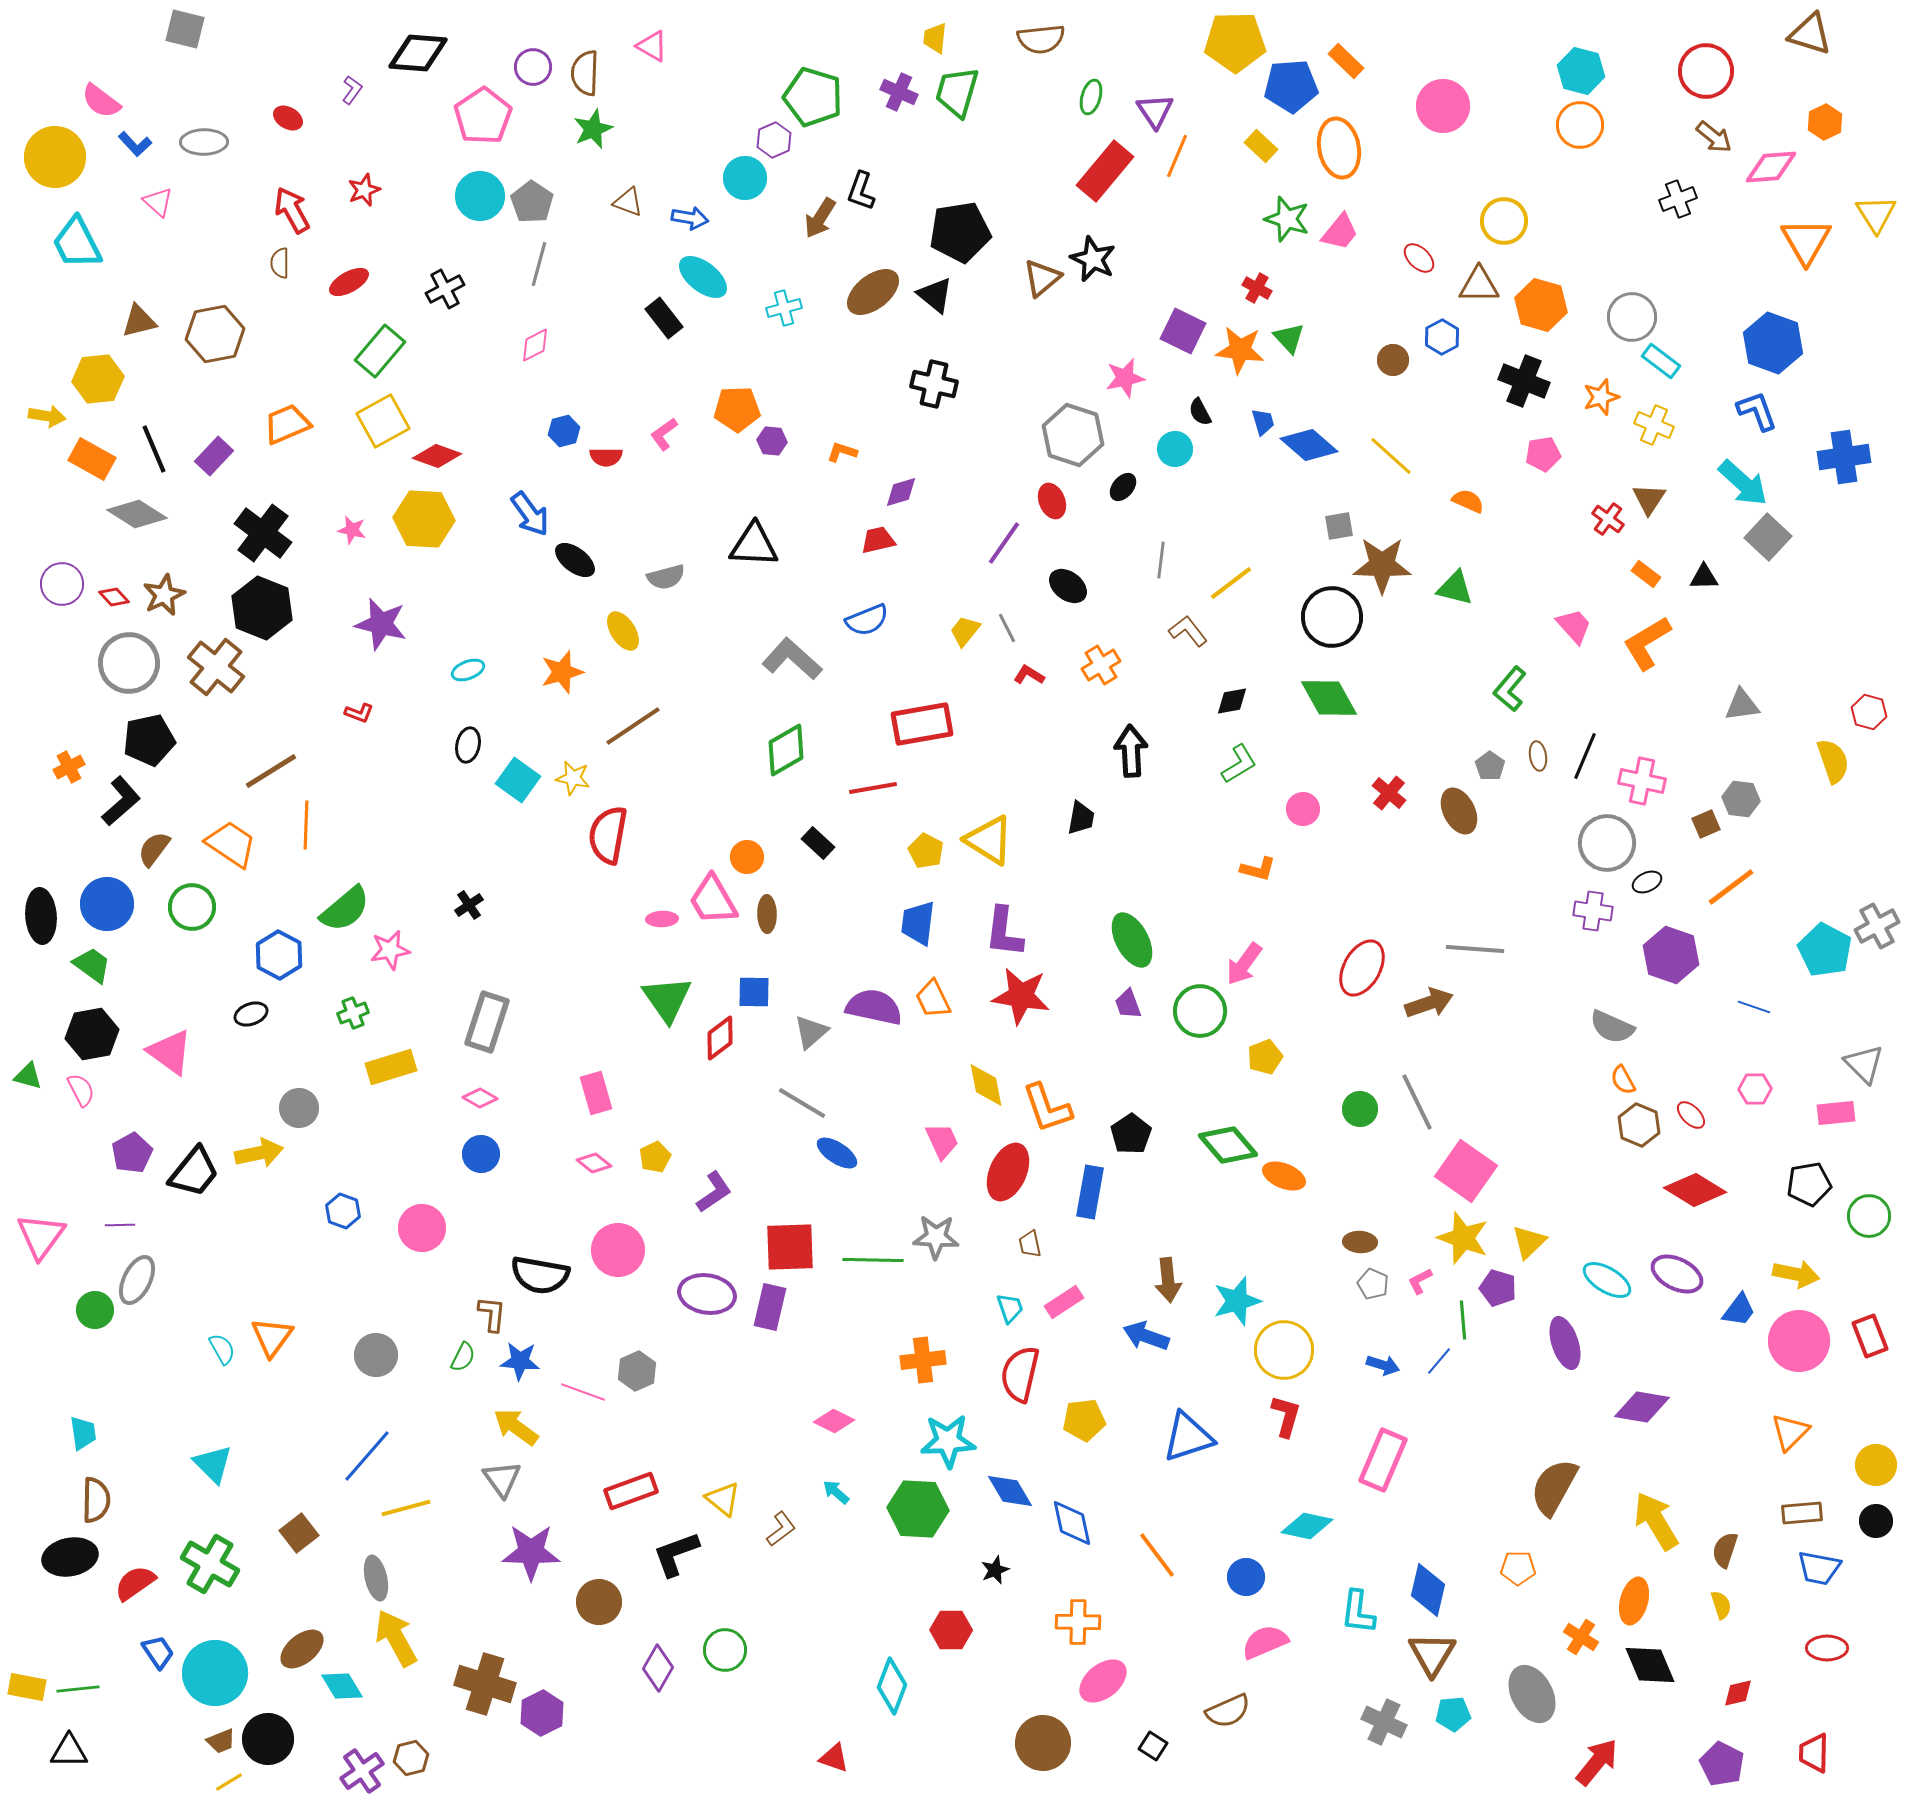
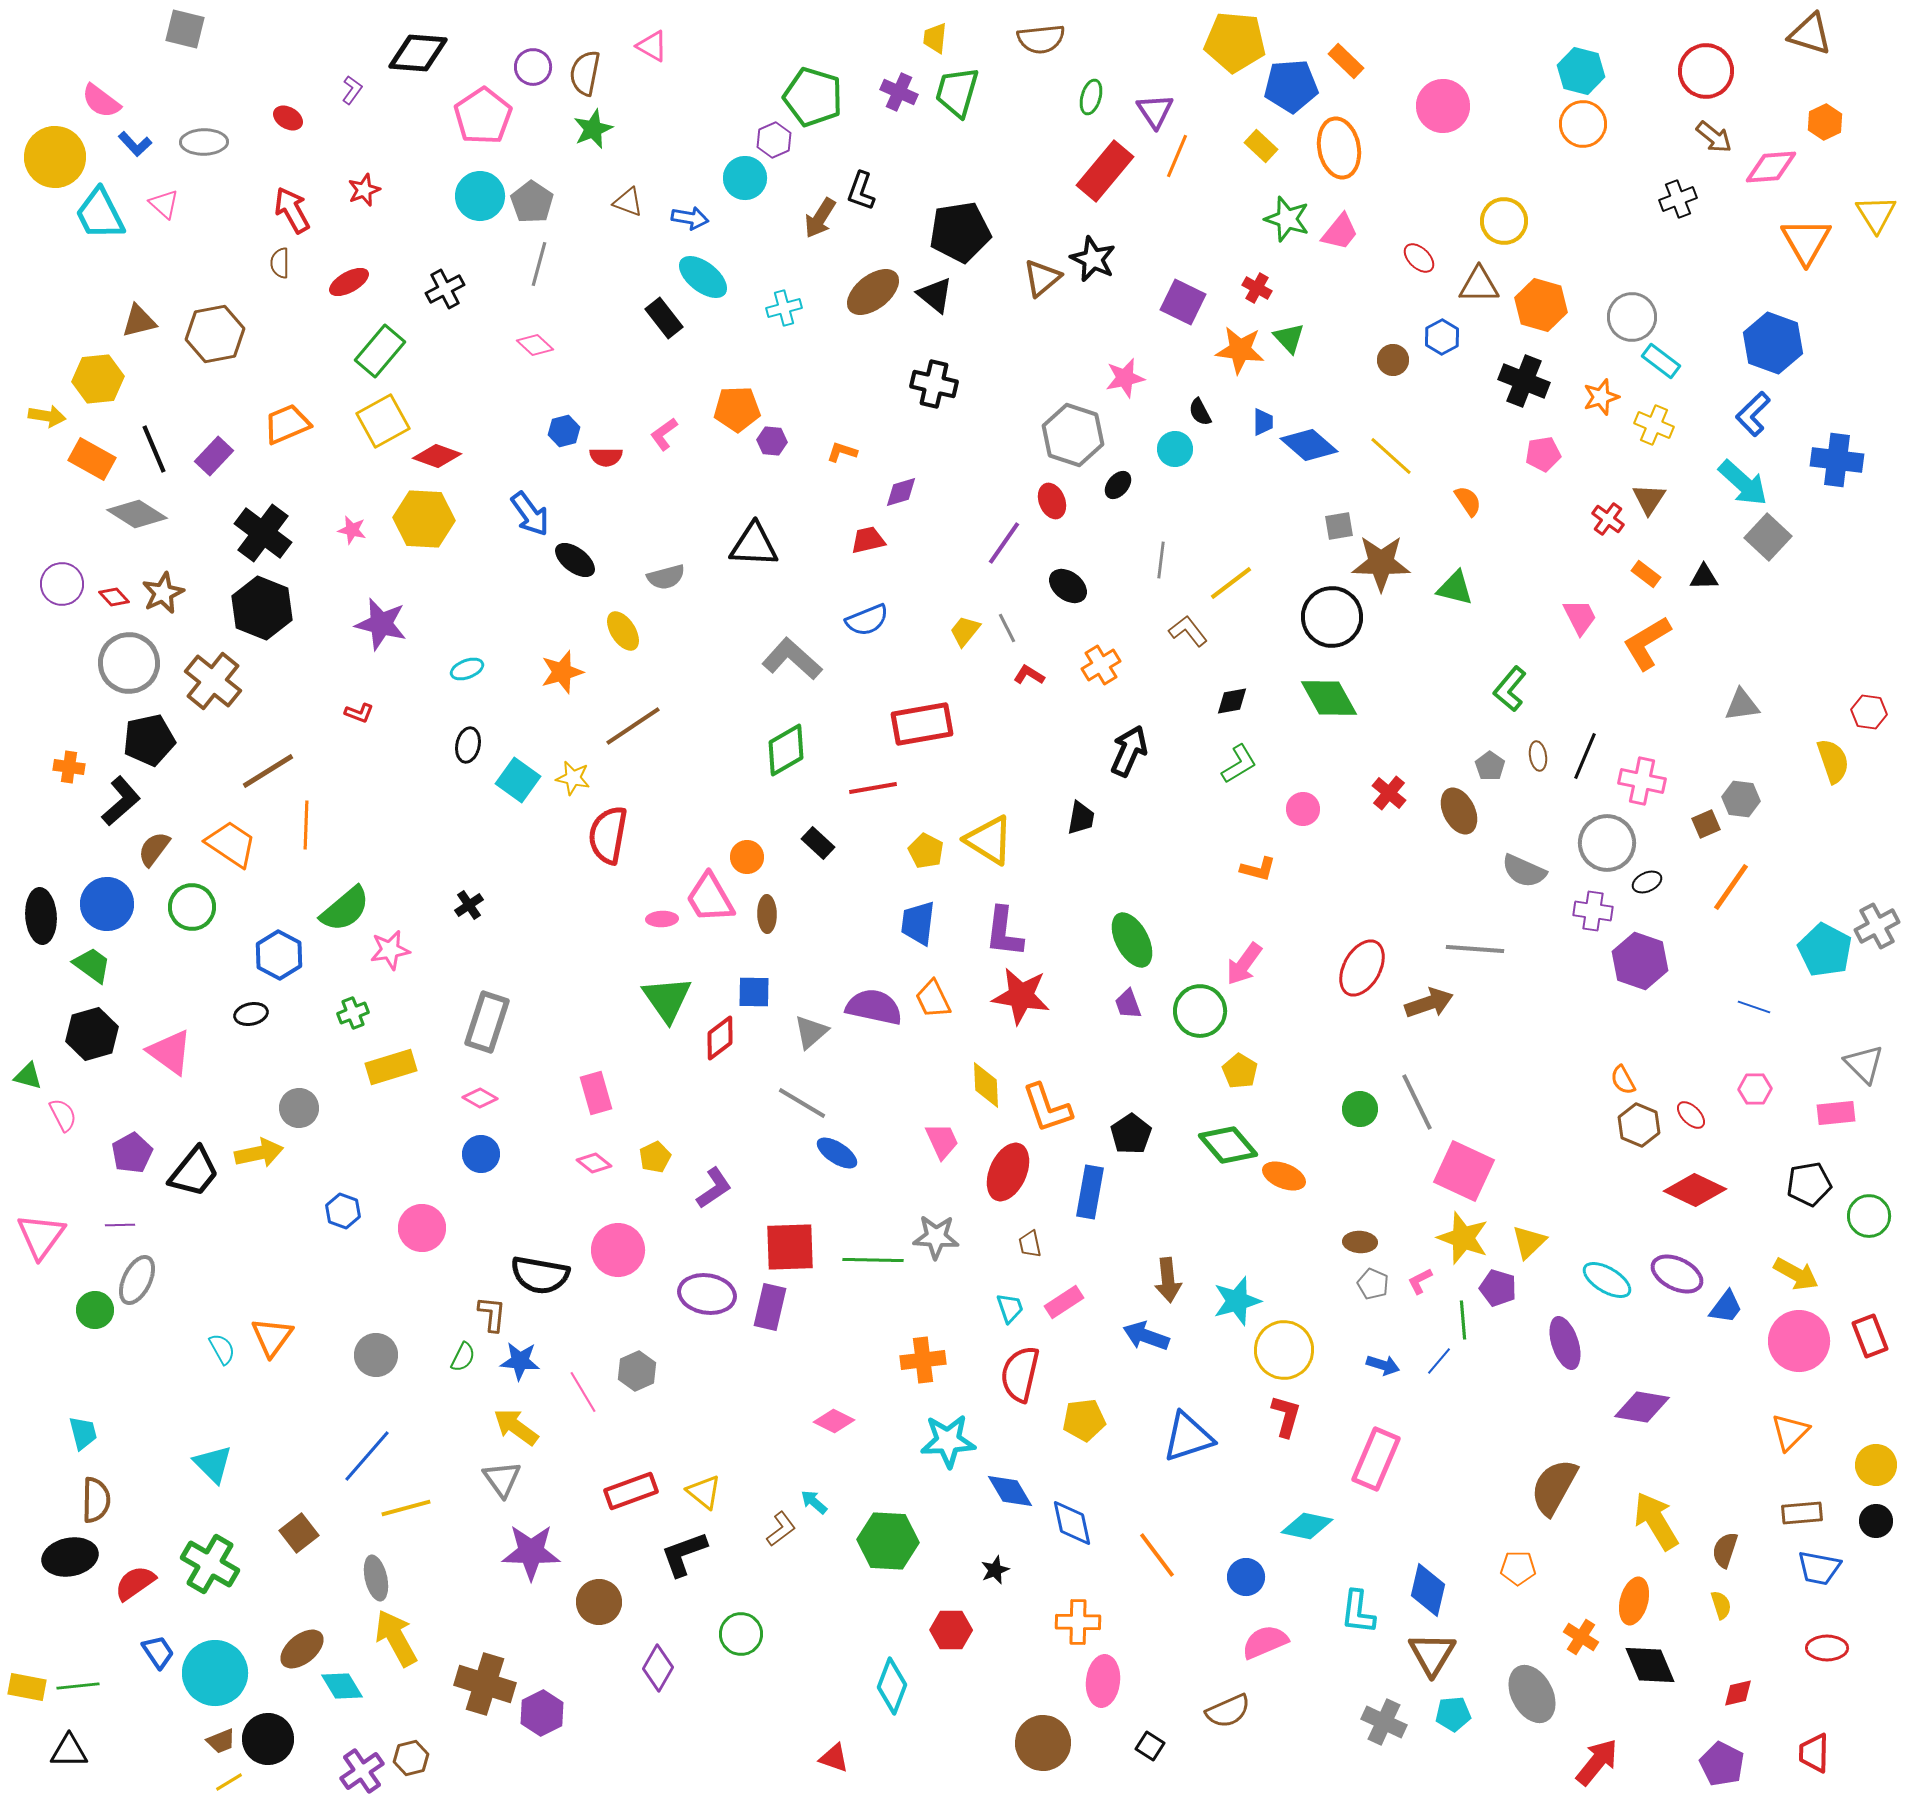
yellow pentagon at (1235, 42): rotated 6 degrees clockwise
brown semicircle at (585, 73): rotated 9 degrees clockwise
orange circle at (1580, 125): moved 3 px right, 1 px up
pink triangle at (158, 202): moved 6 px right, 2 px down
cyan trapezoid at (77, 243): moved 23 px right, 29 px up
purple square at (1183, 331): moved 29 px up
pink diamond at (535, 345): rotated 69 degrees clockwise
blue L-shape at (1757, 411): moved 4 px left, 3 px down; rotated 114 degrees counterclockwise
blue trapezoid at (1263, 422): rotated 16 degrees clockwise
blue cross at (1844, 457): moved 7 px left, 3 px down; rotated 15 degrees clockwise
black ellipse at (1123, 487): moved 5 px left, 2 px up
orange semicircle at (1468, 501): rotated 32 degrees clockwise
red trapezoid at (878, 540): moved 10 px left
brown star at (1382, 565): moved 1 px left, 2 px up
brown star at (164, 595): moved 1 px left, 2 px up
pink trapezoid at (1574, 626): moved 6 px right, 9 px up; rotated 15 degrees clockwise
brown cross at (216, 667): moved 3 px left, 14 px down
cyan ellipse at (468, 670): moved 1 px left, 1 px up
red hexagon at (1869, 712): rotated 8 degrees counterclockwise
black arrow at (1131, 751): moved 2 px left; rotated 27 degrees clockwise
orange cross at (69, 767): rotated 36 degrees clockwise
brown line at (271, 771): moved 3 px left
orange line at (1731, 887): rotated 18 degrees counterclockwise
pink trapezoid at (713, 900): moved 3 px left, 2 px up
purple hexagon at (1671, 955): moved 31 px left, 6 px down
black ellipse at (251, 1014): rotated 8 degrees clockwise
gray semicircle at (1612, 1027): moved 88 px left, 156 px up
black hexagon at (92, 1034): rotated 6 degrees counterclockwise
yellow pentagon at (1265, 1057): moved 25 px left, 14 px down; rotated 20 degrees counterclockwise
yellow diamond at (986, 1085): rotated 9 degrees clockwise
pink semicircle at (81, 1090): moved 18 px left, 25 px down
pink square at (1466, 1171): moved 2 px left; rotated 10 degrees counterclockwise
red diamond at (1695, 1190): rotated 6 degrees counterclockwise
purple L-shape at (714, 1192): moved 4 px up
yellow arrow at (1796, 1274): rotated 18 degrees clockwise
blue trapezoid at (1739, 1310): moved 13 px left, 3 px up
pink line at (583, 1392): rotated 39 degrees clockwise
cyan trapezoid at (83, 1433): rotated 6 degrees counterclockwise
pink rectangle at (1383, 1460): moved 7 px left, 1 px up
cyan arrow at (836, 1492): moved 22 px left, 10 px down
yellow triangle at (723, 1499): moved 19 px left, 7 px up
green hexagon at (918, 1509): moved 30 px left, 32 px down
black L-shape at (676, 1554): moved 8 px right
green circle at (725, 1650): moved 16 px right, 16 px up
pink ellipse at (1103, 1681): rotated 45 degrees counterclockwise
green line at (78, 1689): moved 3 px up
black square at (1153, 1746): moved 3 px left
